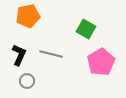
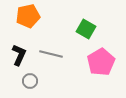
gray circle: moved 3 px right
